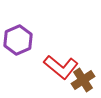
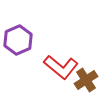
brown cross: moved 3 px right
